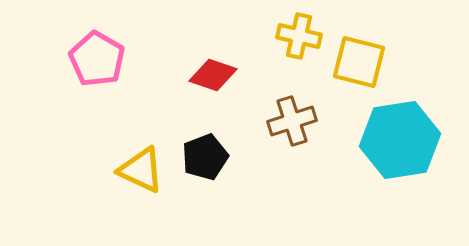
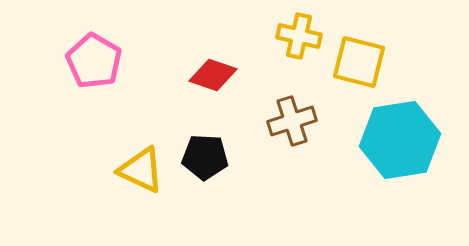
pink pentagon: moved 3 px left, 2 px down
black pentagon: rotated 24 degrees clockwise
